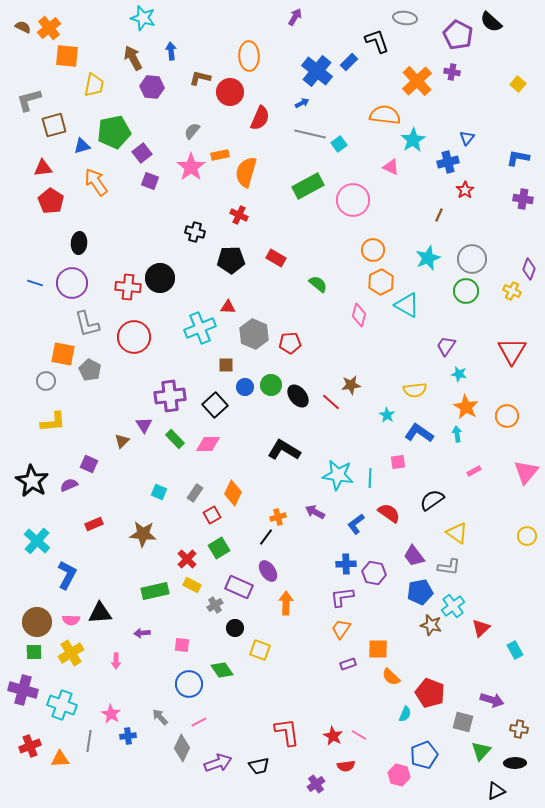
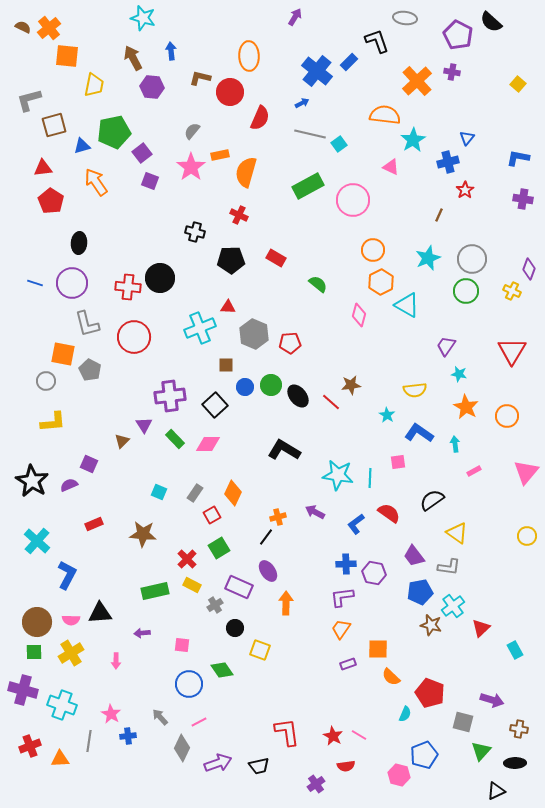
cyan arrow at (457, 434): moved 2 px left, 10 px down
